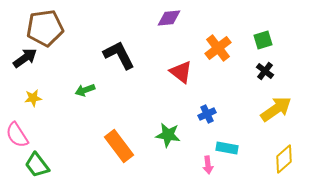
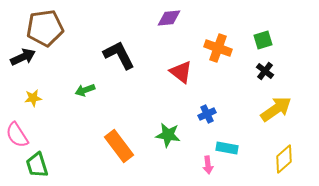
orange cross: rotated 32 degrees counterclockwise
black arrow: moved 2 px left, 1 px up; rotated 10 degrees clockwise
green trapezoid: rotated 20 degrees clockwise
